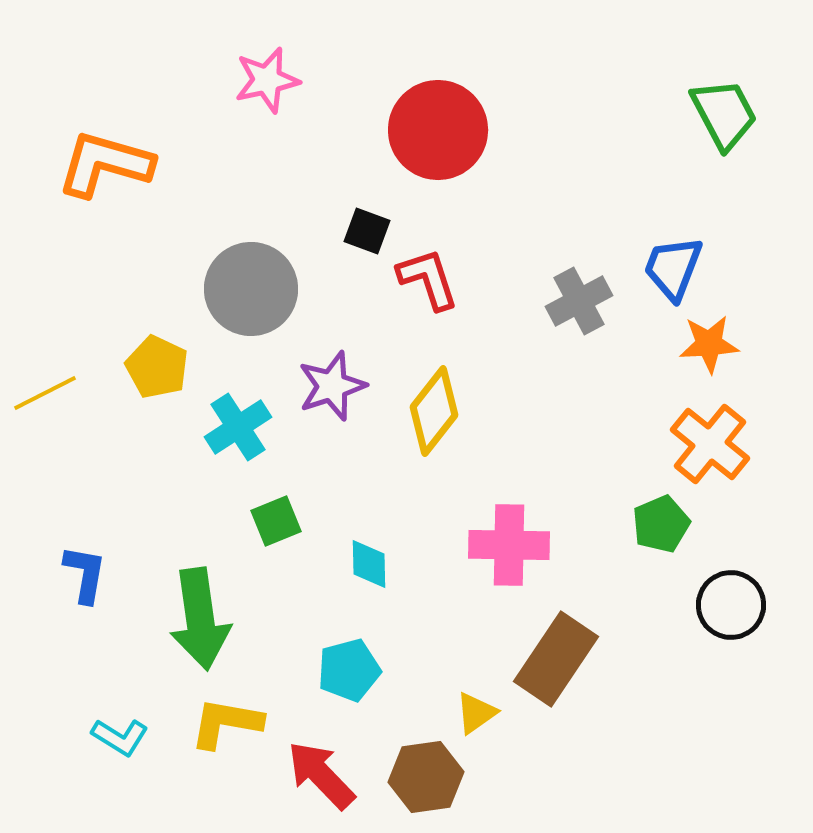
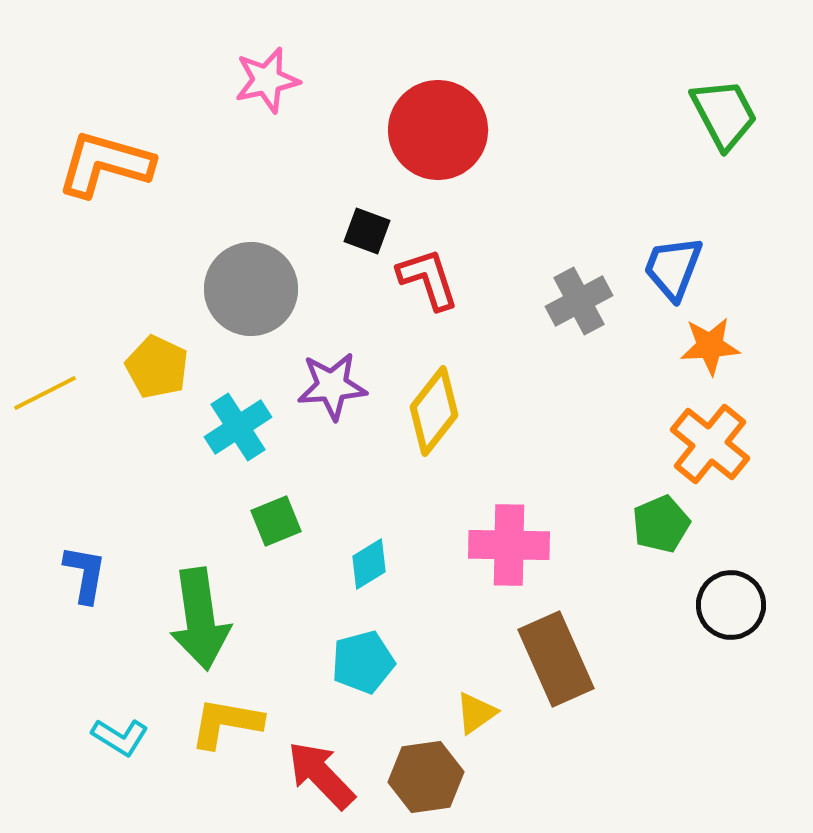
orange star: moved 1 px right, 2 px down
purple star: rotated 14 degrees clockwise
cyan diamond: rotated 60 degrees clockwise
brown rectangle: rotated 58 degrees counterclockwise
cyan pentagon: moved 14 px right, 8 px up
